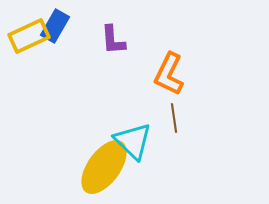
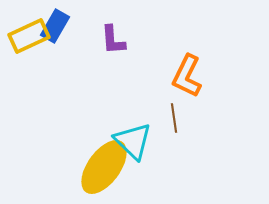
orange L-shape: moved 18 px right, 2 px down
